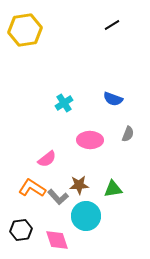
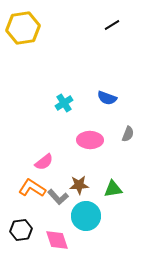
yellow hexagon: moved 2 px left, 2 px up
blue semicircle: moved 6 px left, 1 px up
pink semicircle: moved 3 px left, 3 px down
